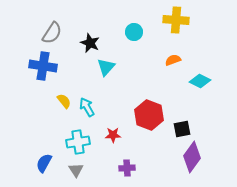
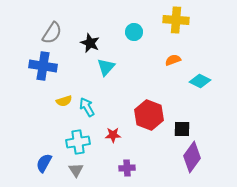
yellow semicircle: rotated 112 degrees clockwise
black square: rotated 12 degrees clockwise
